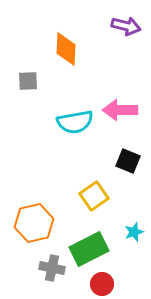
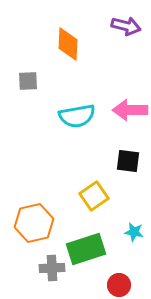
orange diamond: moved 2 px right, 5 px up
pink arrow: moved 10 px right
cyan semicircle: moved 2 px right, 6 px up
black square: rotated 15 degrees counterclockwise
cyan star: rotated 30 degrees clockwise
green rectangle: moved 3 px left; rotated 9 degrees clockwise
gray cross: rotated 15 degrees counterclockwise
red circle: moved 17 px right, 1 px down
